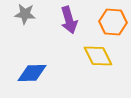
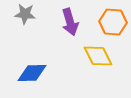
purple arrow: moved 1 px right, 2 px down
